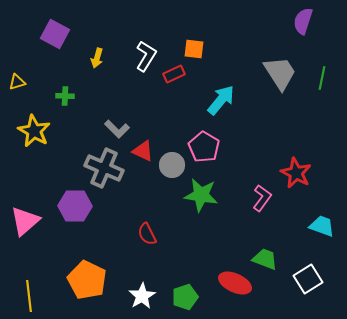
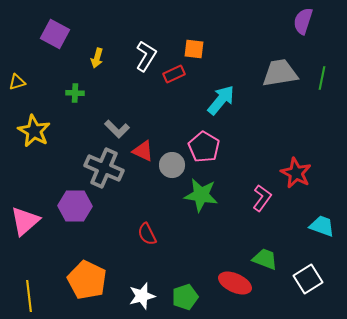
gray trapezoid: rotated 66 degrees counterclockwise
green cross: moved 10 px right, 3 px up
white star: rotated 16 degrees clockwise
